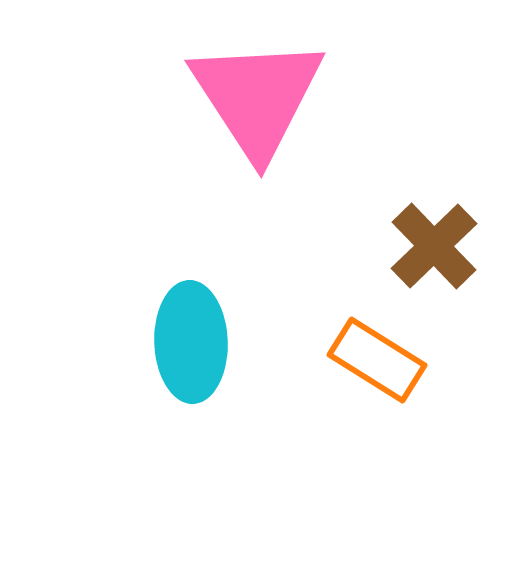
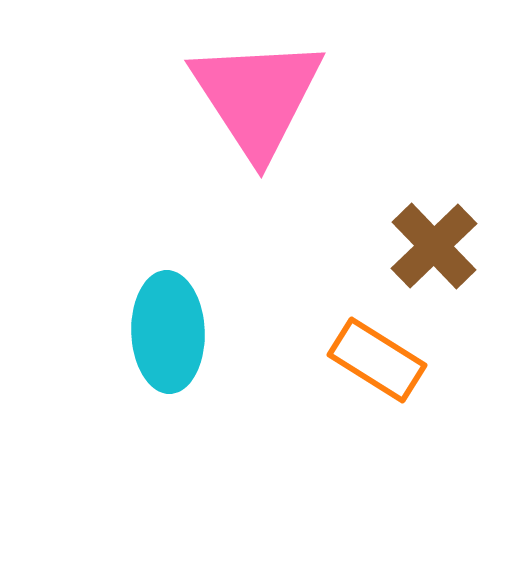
cyan ellipse: moved 23 px left, 10 px up
